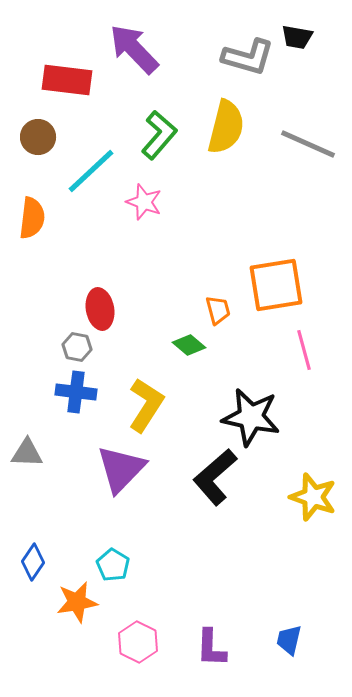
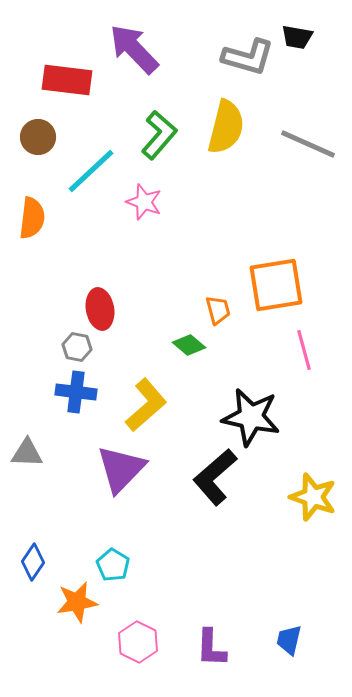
yellow L-shape: rotated 16 degrees clockwise
